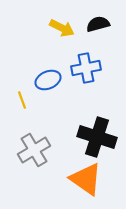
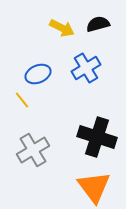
blue cross: rotated 20 degrees counterclockwise
blue ellipse: moved 10 px left, 6 px up
yellow line: rotated 18 degrees counterclockwise
gray cross: moved 1 px left
orange triangle: moved 8 px right, 8 px down; rotated 18 degrees clockwise
